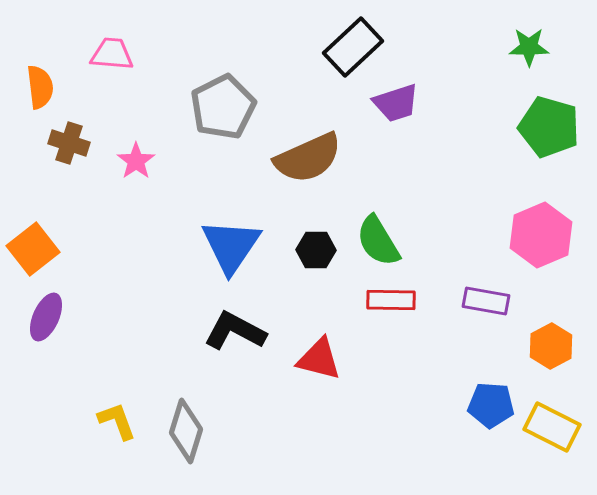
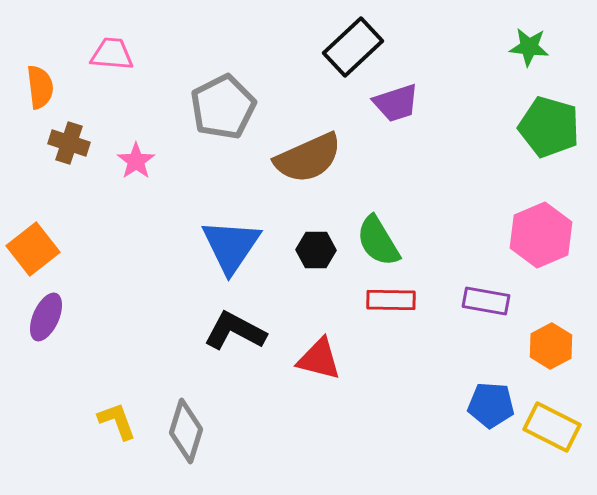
green star: rotated 6 degrees clockwise
